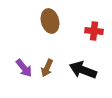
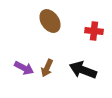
brown ellipse: rotated 20 degrees counterclockwise
purple arrow: rotated 24 degrees counterclockwise
